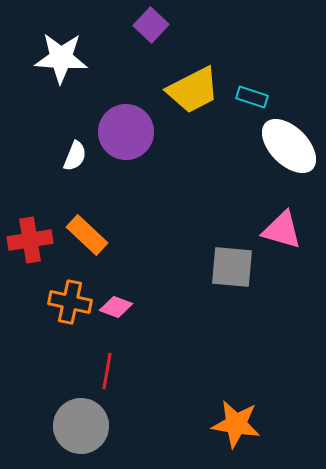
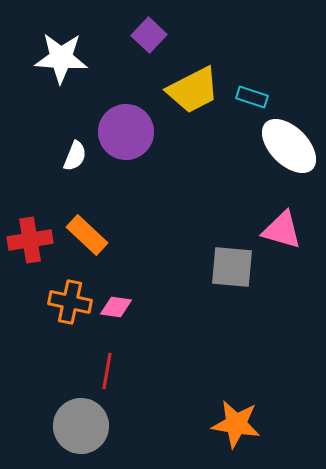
purple square: moved 2 px left, 10 px down
pink diamond: rotated 12 degrees counterclockwise
